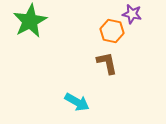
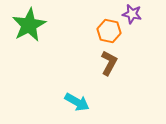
green star: moved 1 px left, 4 px down
orange hexagon: moved 3 px left
brown L-shape: moved 2 px right; rotated 40 degrees clockwise
